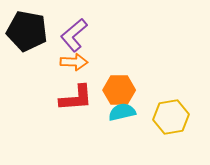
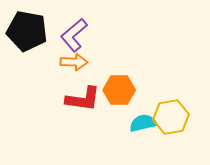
red L-shape: moved 7 px right, 1 px down; rotated 12 degrees clockwise
cyan semicircle: moved 21 px right, 11 px down
